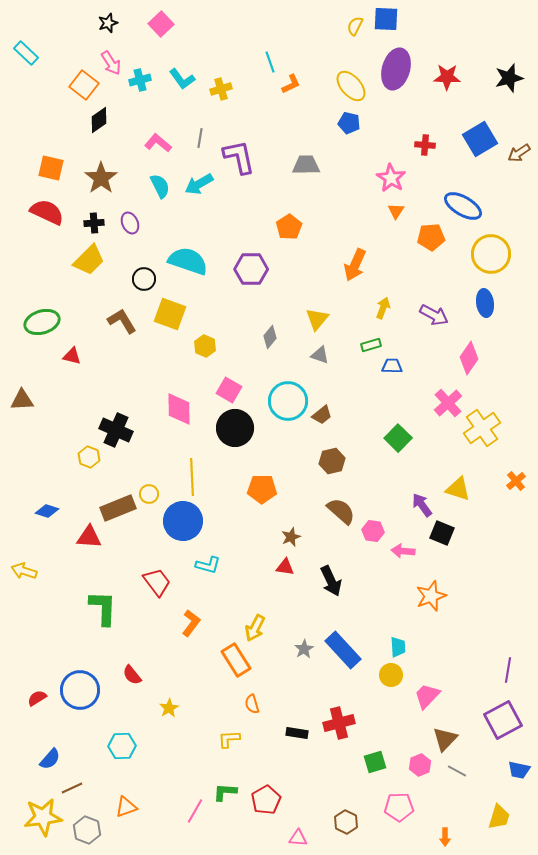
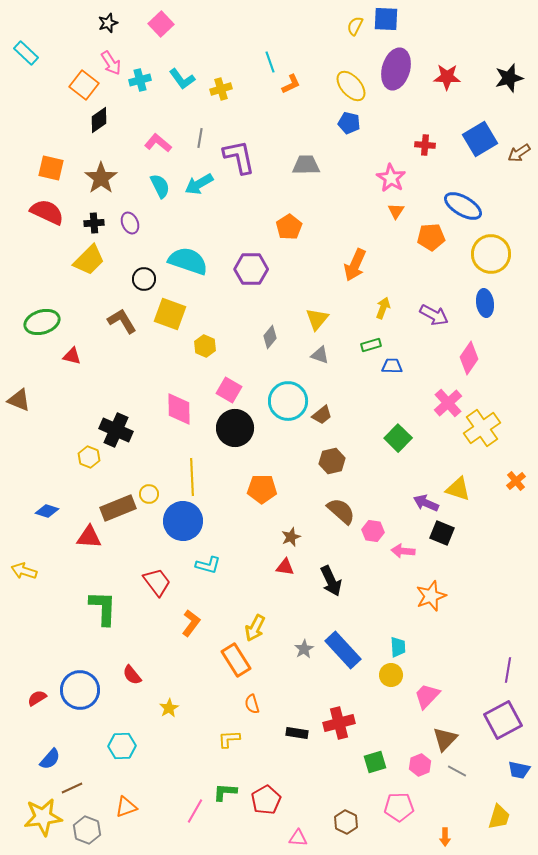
brown triangle at (22, 400): moved 3 px left; rotated 25 degrees clockwise
purple arrow at (422, 505): moved 4 px right, 2 px up; rotated 30 degrees counterclockwise
